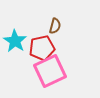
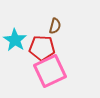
cyan star: moved 1 px up
red pentagon: rotated 15 degrees clockwise
